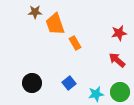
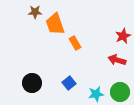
red star: moved 4 px right, 3 px down; rotated 14 degrees counterclockwise
red arrow: rotated 24 degrees counterclockwise
